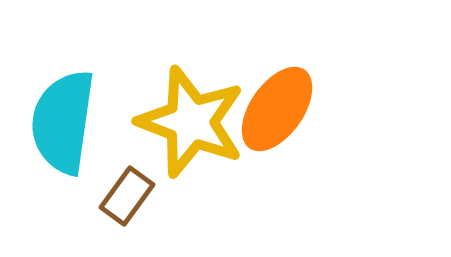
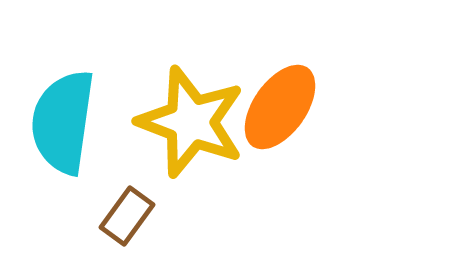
orange ellipse: moved 3 px right, 2 px up
brown rectangle: moved 20 px down
